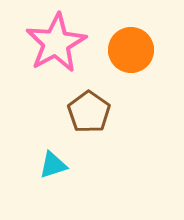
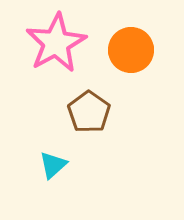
cyan triangle: rotated 24 degrees counterclockwise
